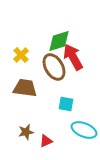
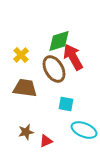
brown ellipse: moved 2 px down
